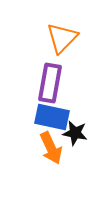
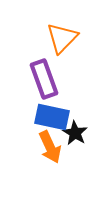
purple rectangle: moved 6 px left, 4 px up; rotated 30 degrees counterclockwise
black star: rotated 20 degrees clockwise
orange arrow: moved 1 px left, 1 px up
